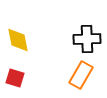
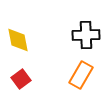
black cross: moved 1 px left, 4 px up
red square: moved 6 px right, 1 px down; rotated 36 degrees clockwise
